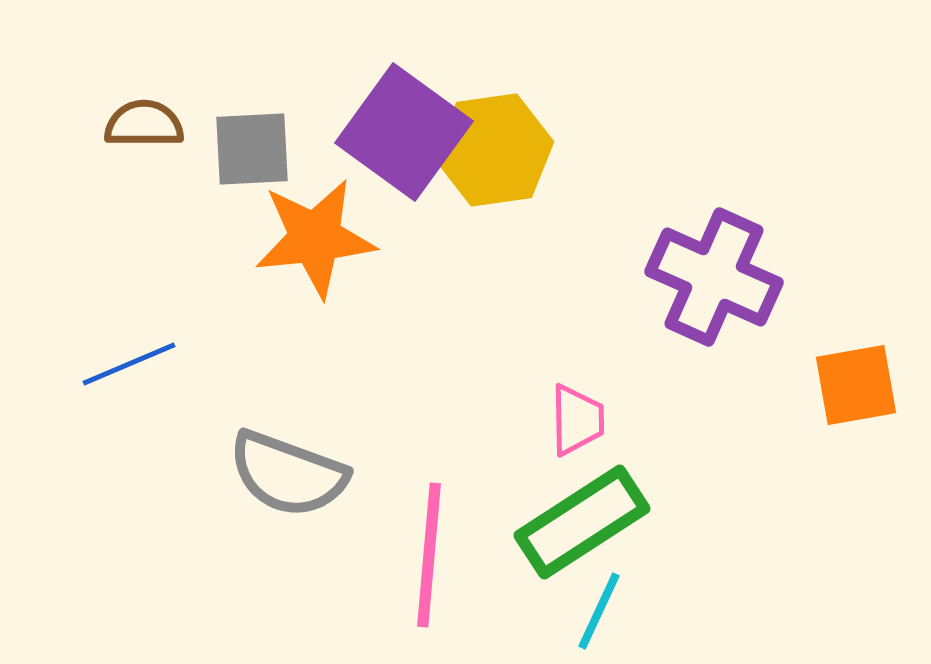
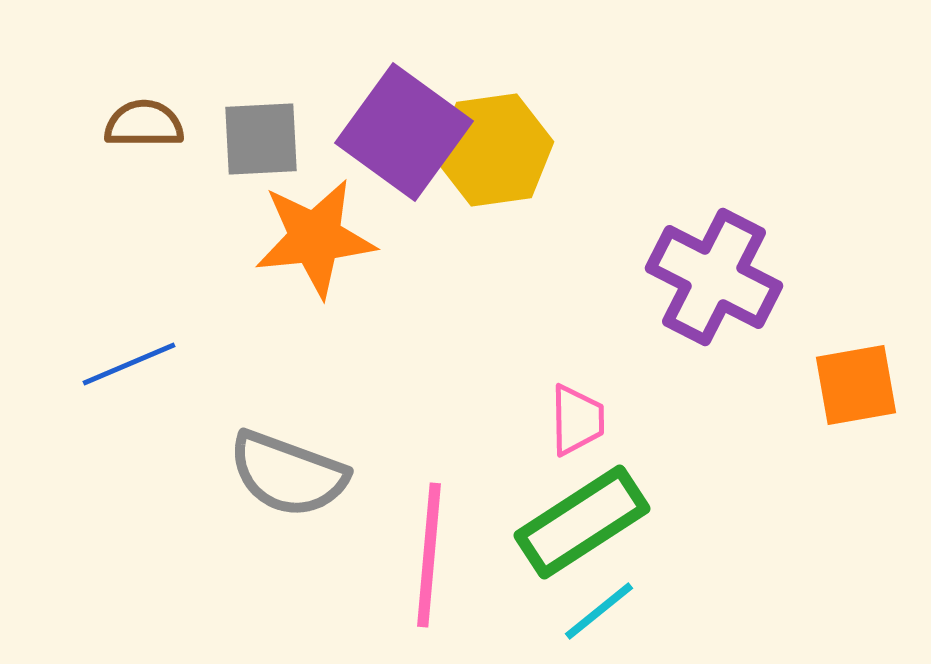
gray square: moved 9 px right, 10 px up
purple cross: rotated 3 degrees clockwise
cyan line: rotated 26 degrees clockwise
